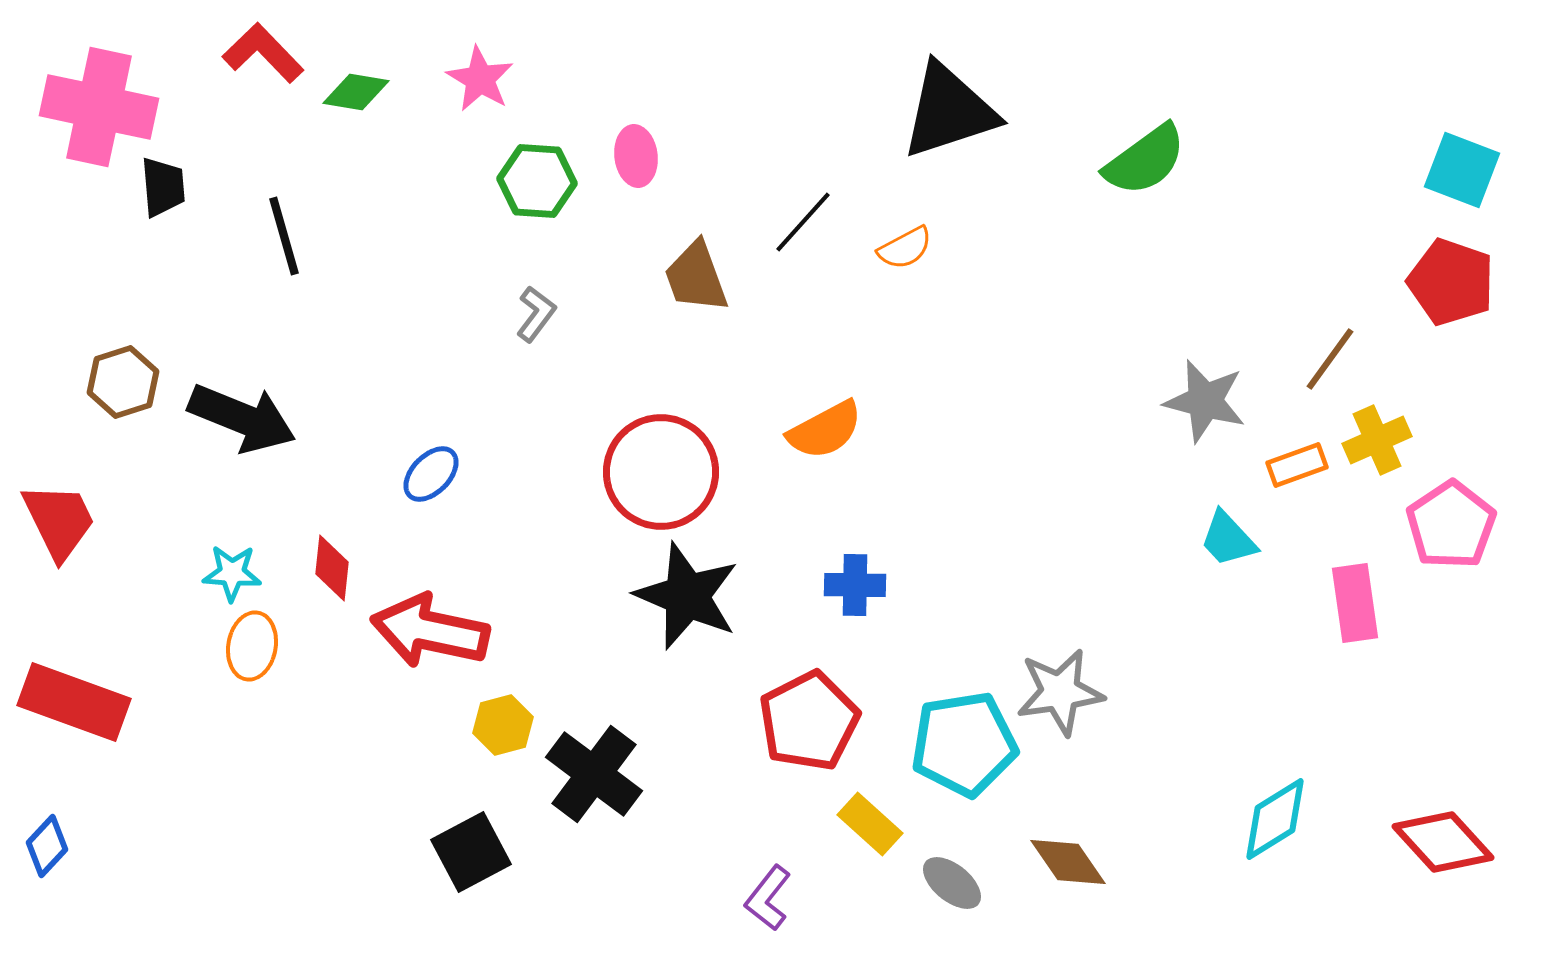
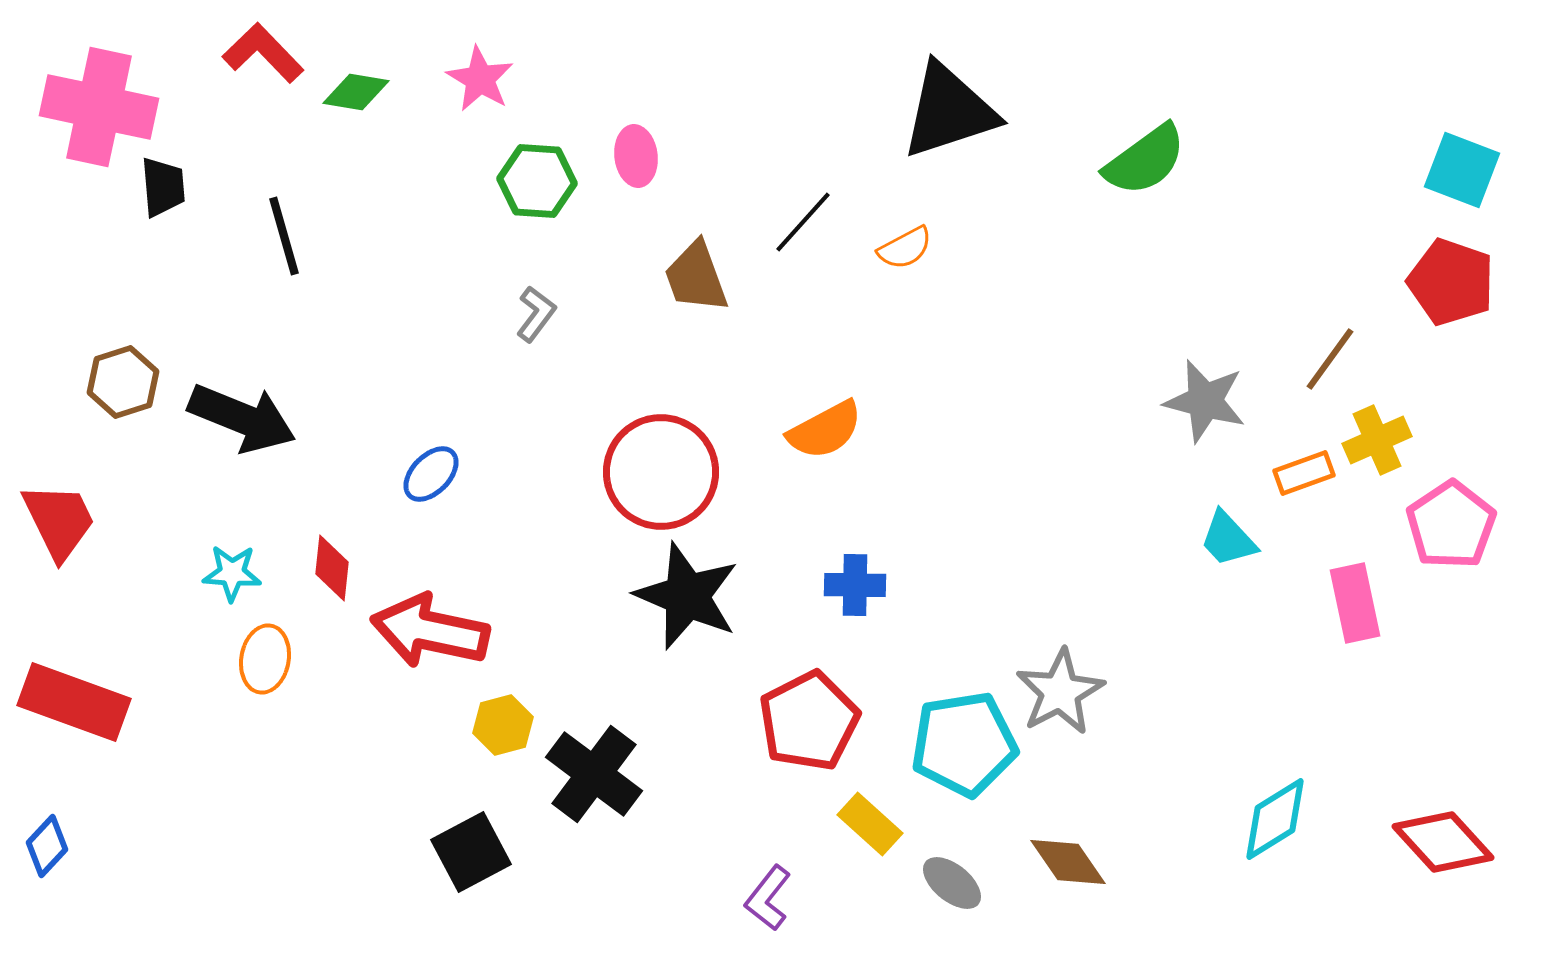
orange rectangle at (1297, 465): moved 7 px right, 8 px down
pink rectangle at (1355, 603): rotated 4 degrees counterclockwise
orange ellipse at (252, 646): moved 13 px right, 13 px down
gray star at (1060, 692): rotated 20 degrees counterclockwise
